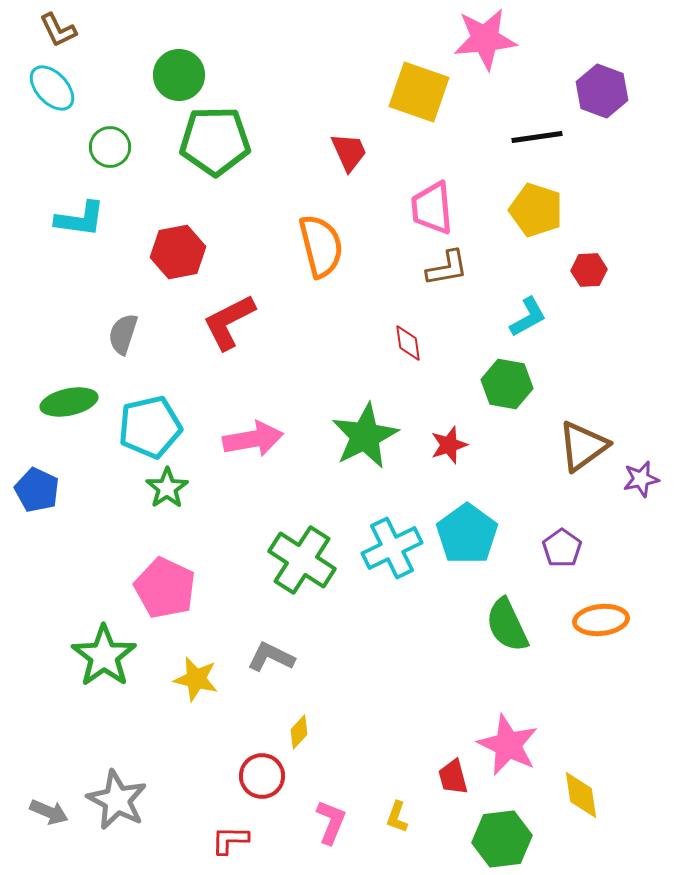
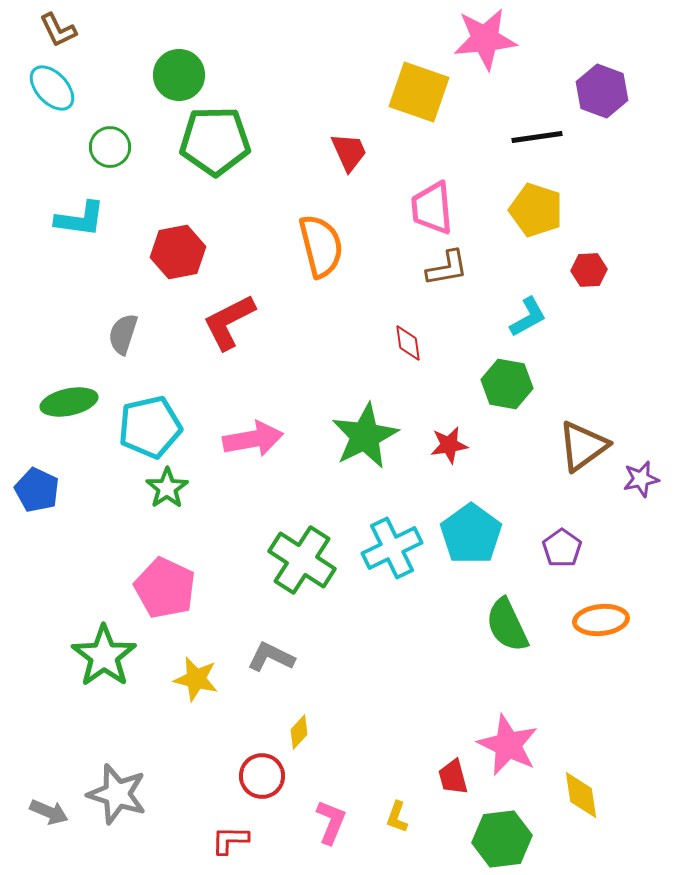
red star at (449, 445): rotated 9 degrees clockwise
cyan pentagon at (467, 534): moved 4 px right
gray star at (117, 800): moved 6 px up; rotated 10 degrees counterclockwise
